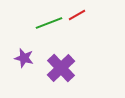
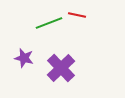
red line: rotated 42 degrees clockwise
